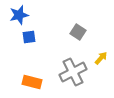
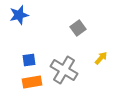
gray square: moved 4 px up; rotated 21 degrees clockwise
blue square: moved 23 px down
gray cross: moved 9 px left, 2 px up; rotated 32 degrees counterclockwise
orange rectangle: rotated 24 degrees counterclockwise
